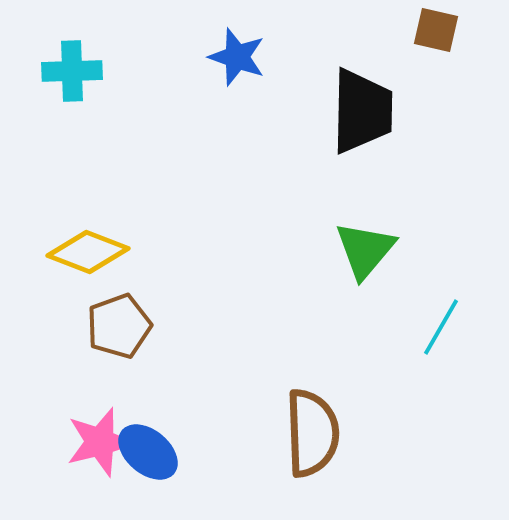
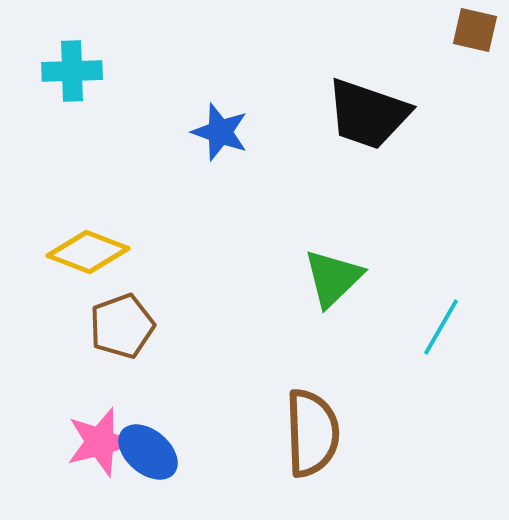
brown square: moved 39 px right
blue star: moved 17 px left, 75 px down
black trapezoid: moved 6 px right, 3 px down; rotated 108 degrees clockwise
green triangle: moved 32 px left, 28 px down; rotated 6 degrees clockwise
brown pentagon: moved 3 px right
